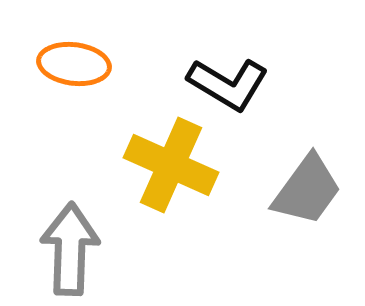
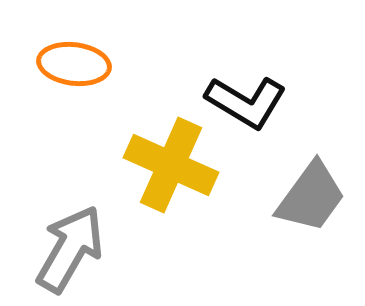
black L-shape: moved 18 px right, 18 px down
gray trapezoid: moved 4 px right, 7 px down
gray arrow: rotated 28 degrees clockwise
